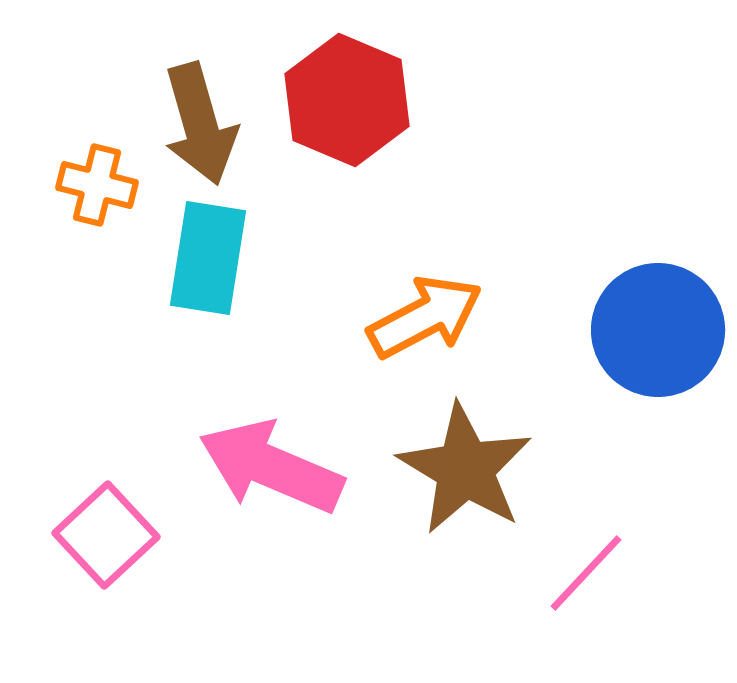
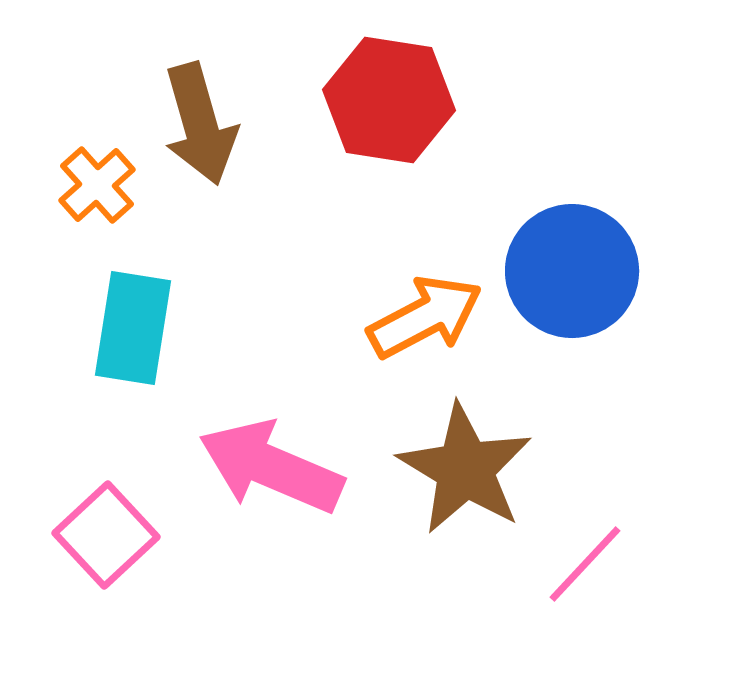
red hexagon: moved 42 px right; rotated 14 degrees counterclockwise
orange cross: rotated 34 degrees clockwise
cyan rectangle: moved 75 px left, 70 px down
blue circle: moved 86 px left, 59 px up
pink line: moved 1 px left, 9 px up
